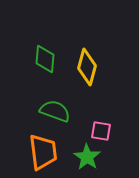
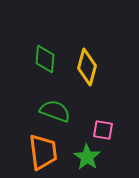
pink square: moved 2 px right, 1 px up
